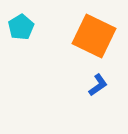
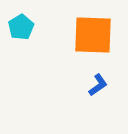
orange square: moved 1 px left, 1 px up; rotated 24 degrees counterclockwise
